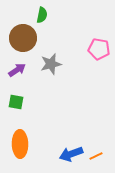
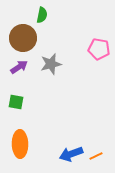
purple arrow: moved 2 px right, 3 px up
